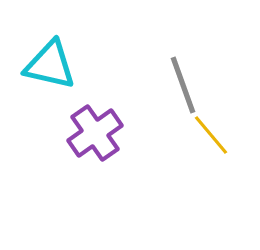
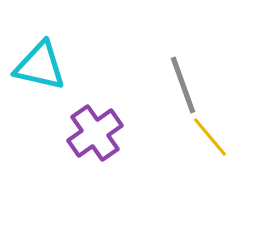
cyan triangle: moved 10 px left, 1 px down
yellow line: moved 1 px left, 2 px down
